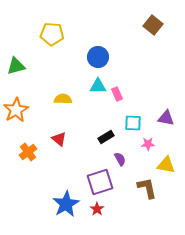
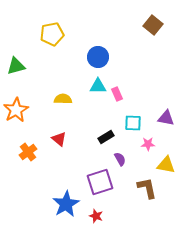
yellow pentagon: rotated 15 degrees counterclockwise
red star: moved 1 px left, 7 px down; rotated 16 degrees counterclockwise
